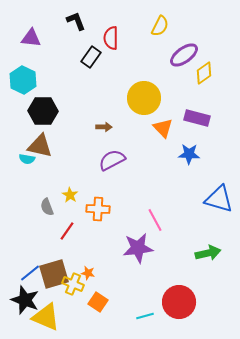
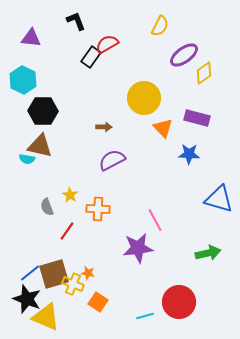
red semicircle: moved 4 px left, 6 px down; rotated 60 degrees clockwise
black star: moved 2 px right, 1 px up
